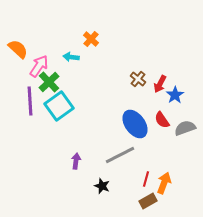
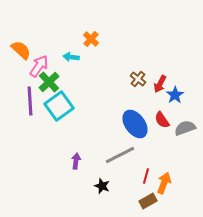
orange semicircle: moved 3 px right, 1 px down
red line: moved 3 px up
